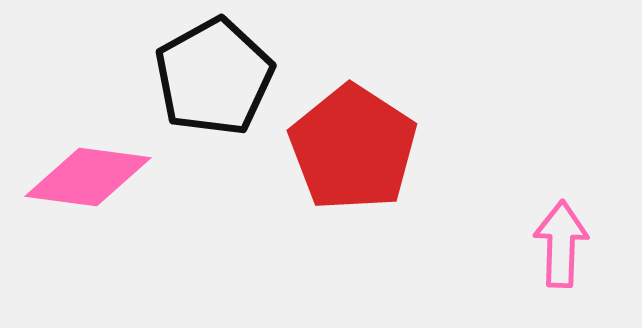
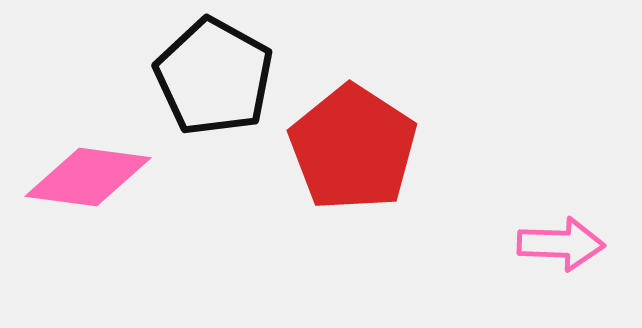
black pentagon: rotated 14 degrees counterclockwise
pink arrow: rotated 90 degrees clockwise
